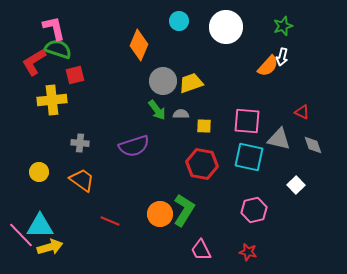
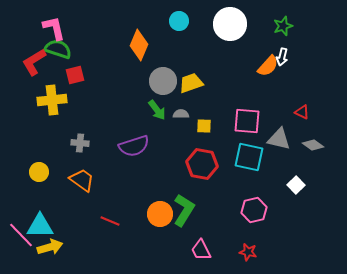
white circle: moved 4 px right, 3 px up
gray diamond: rotated 35 degrees counterclockwise
